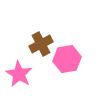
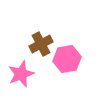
pink star: moved 2 px right; rotated 20 degrees clockwise
